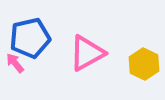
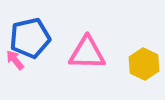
pink triangle: rotated 30 degrees clockwise
pink arrow: moved 3 px up
